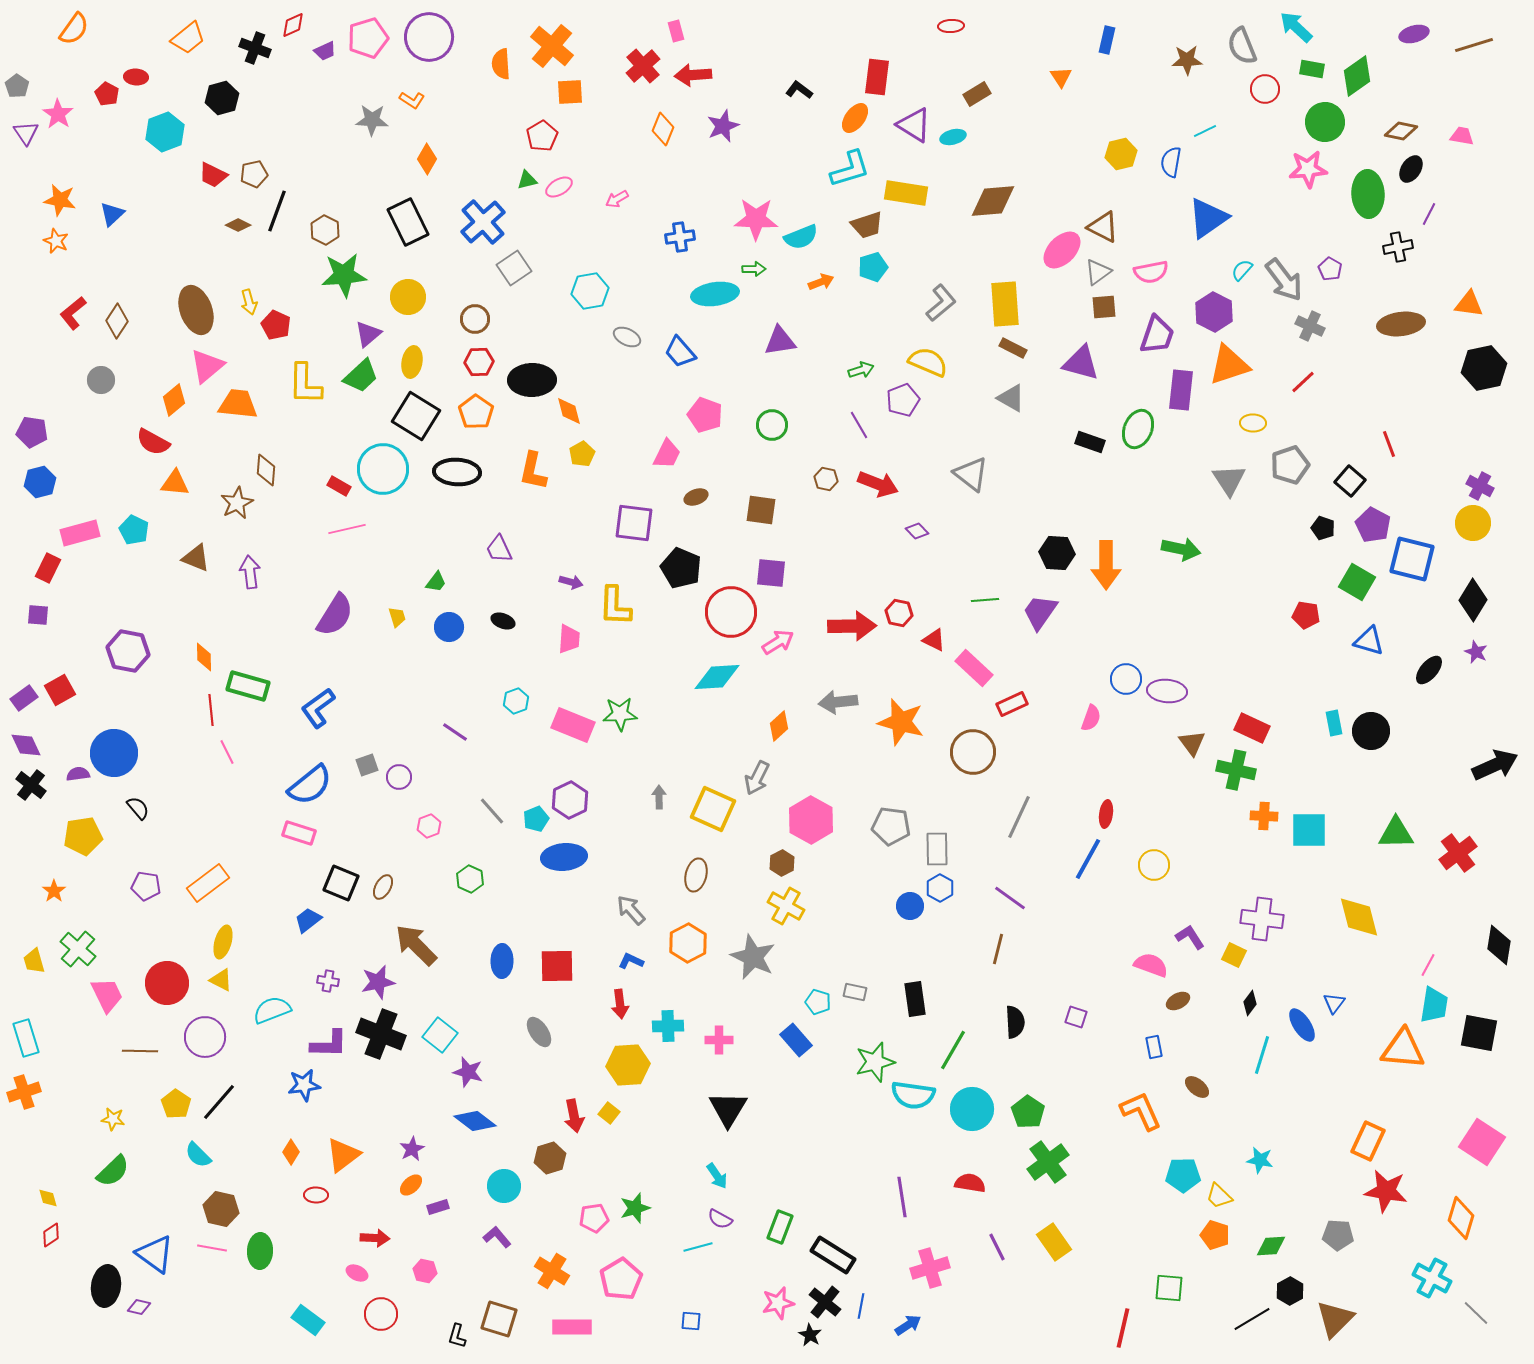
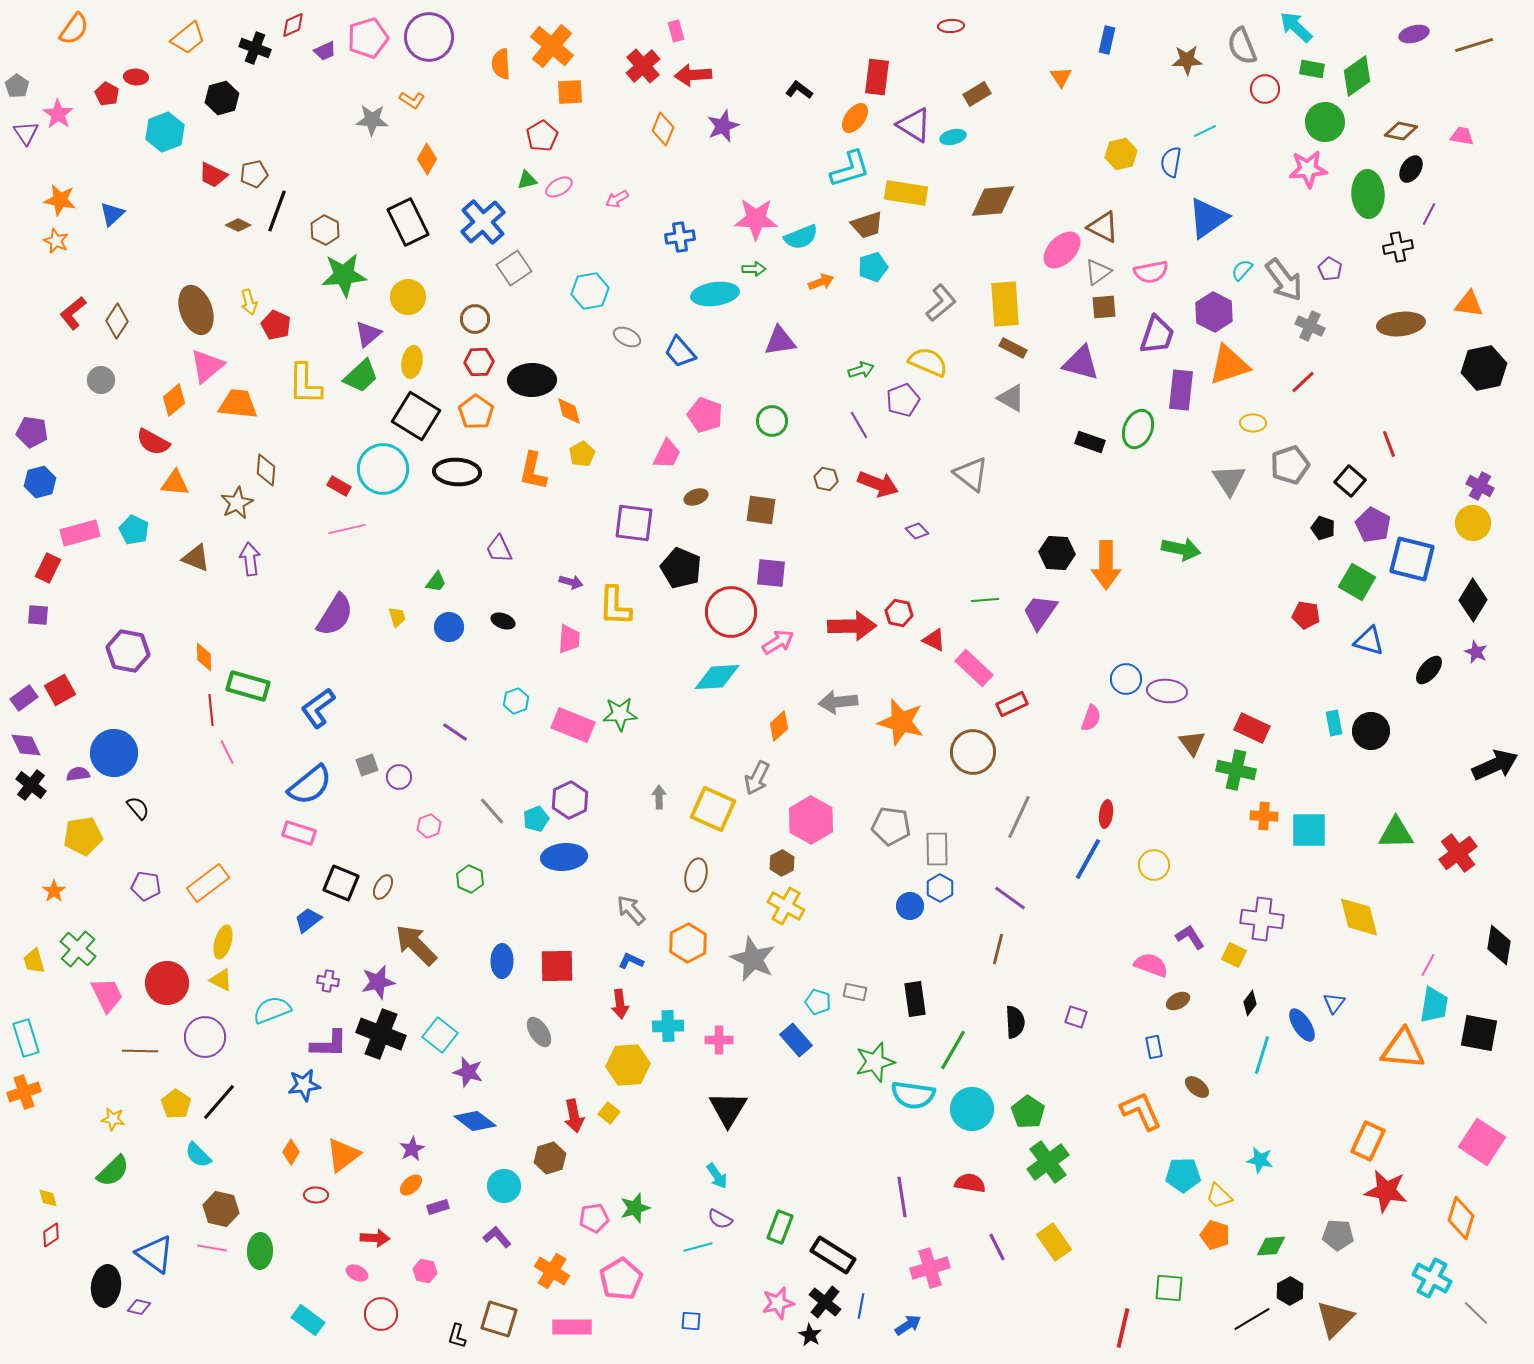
green circle at (772, 425): moved 4 px up
purple arrow at (250, 572): moved 13 px up
gray star at (753, 957): moved 2 px down
